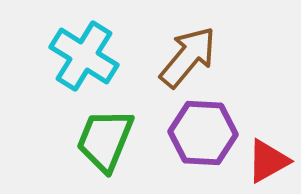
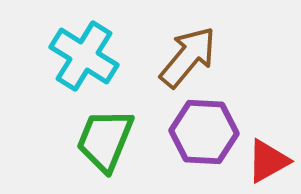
purple hexagon: moved 1 px right, 1 px up
